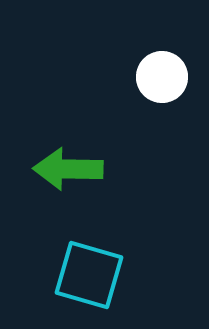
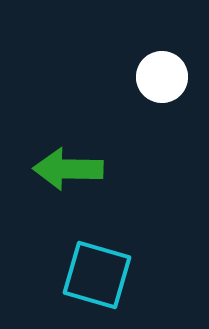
cyan square: moved 8 px right
